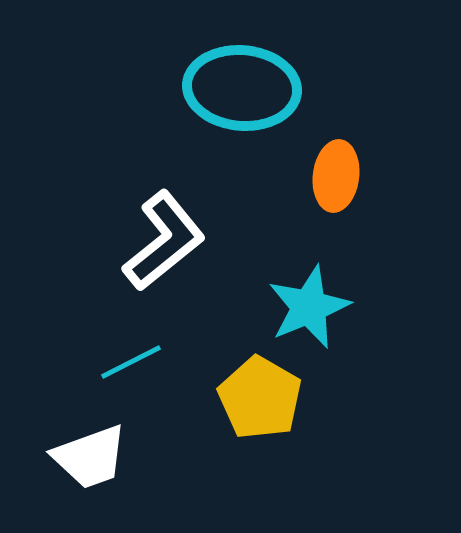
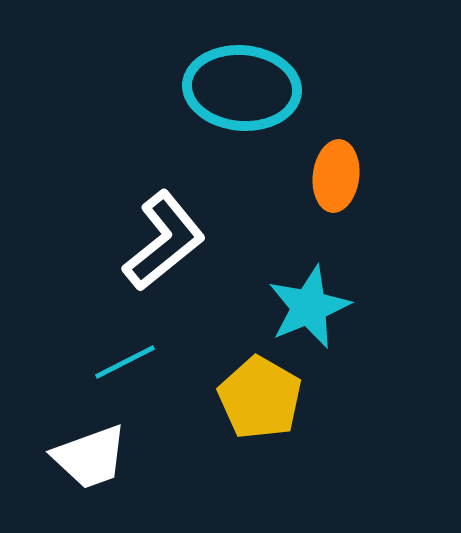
cyan line: moved 6 px left
